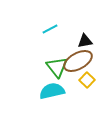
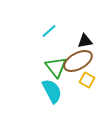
cyan line: moved 1 px left, 2 px down; rotated 14 degrees counterclockwise
green triangle: moved 1 px left
yellow square: rotated 14 degrees counterclockwise
cyan semicircle: rotated 75 degrees clockwise
